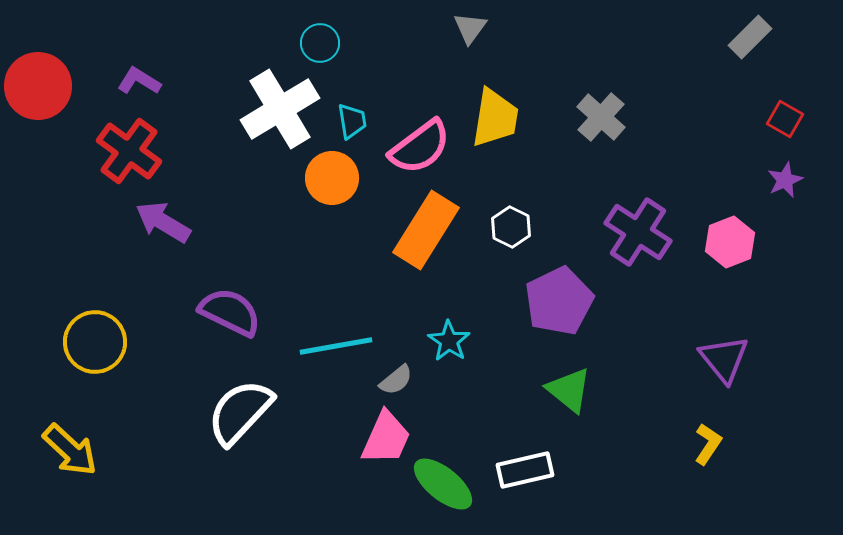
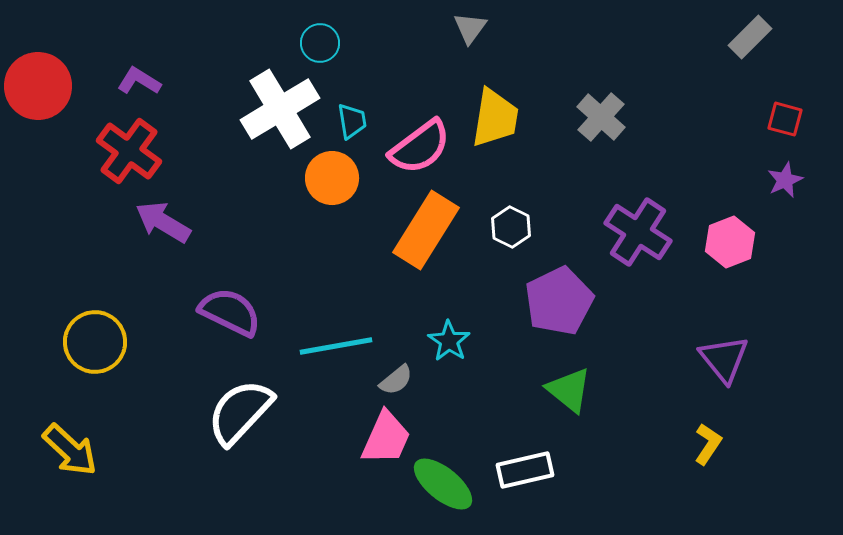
red square: rotated 15 degrees counterclockwise
